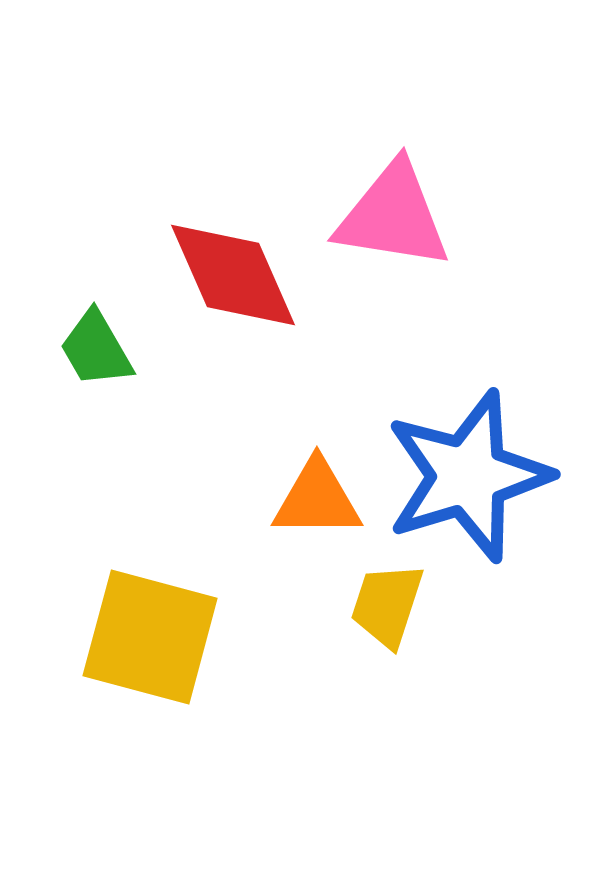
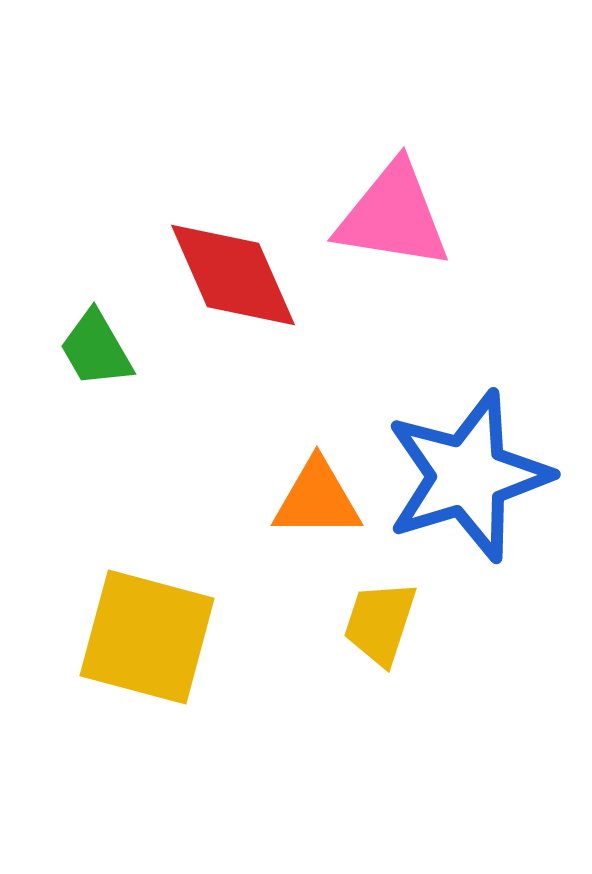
yellow trapezoid: moved 7 px left, 18 px down
yellow square: moved 3 px left
